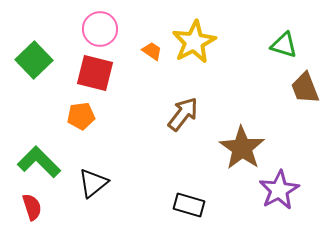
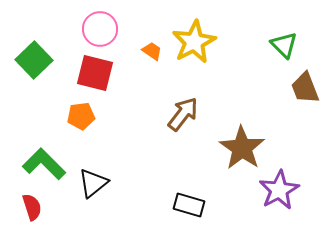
green triangle: rotated 28 degrees clockwise
green L-shape: moved 5 px right, 2 px down
